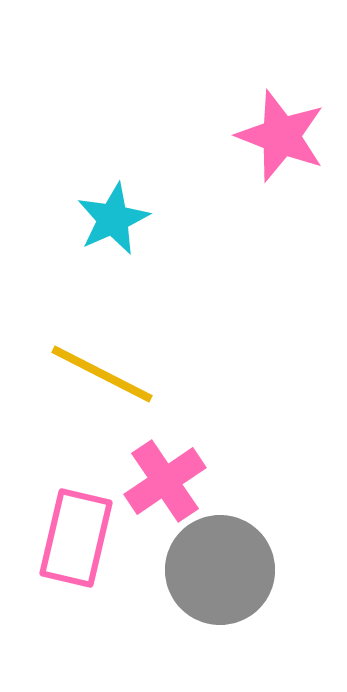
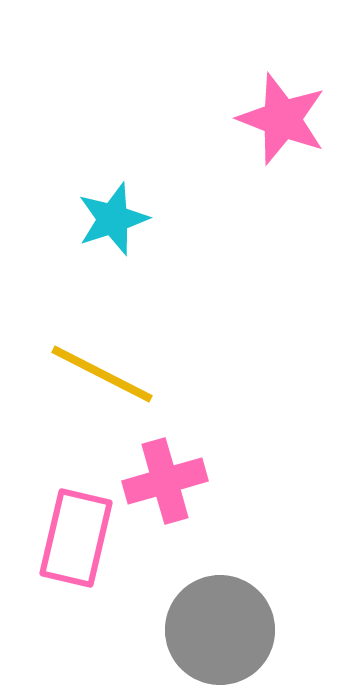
pink star: moved 1 px right, 17 px up
cyan star: rotated 6 degrees clockwise
pink cross: rotated 18 degrees clockwise
gray circle: moved 60 px down
